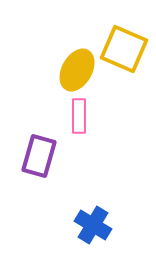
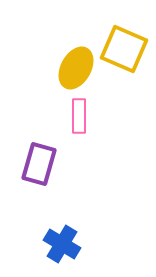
yellow ellipse: moved 1 px left, 2 px up
purple rectangle: moved 8 px down
blue cross: moved 31 px left, 19 px down
